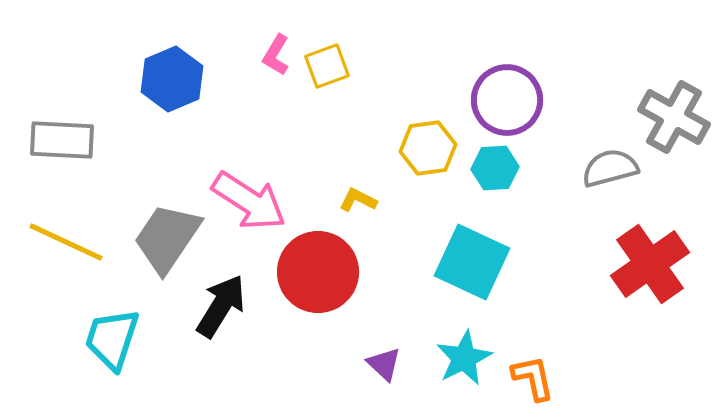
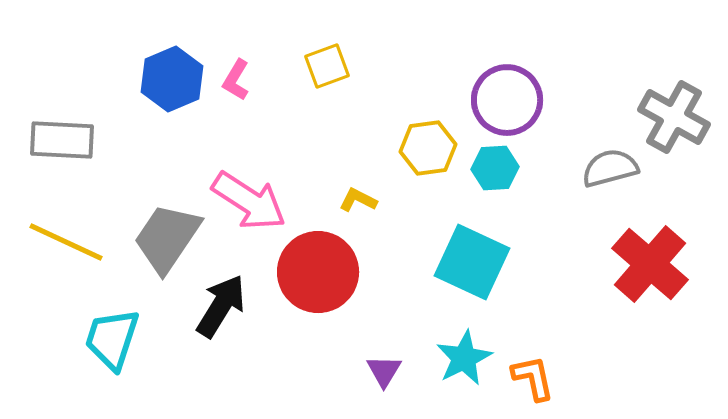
pink L-shape: moved 40 px left, 25 px down
red cross: rotated 14 degrees counterclockwise
purple triangle: moved 7 px down; rotated 18 degrees clockwise
